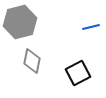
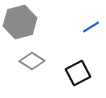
blue line: rotated 18 degrees counterclockwise
gray diamond: rotated 70 degrees counterclockwise
